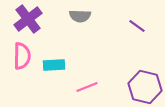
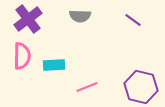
purple line: moved 4 px left, 6 px up
purple hexagon: moved 4 px left
